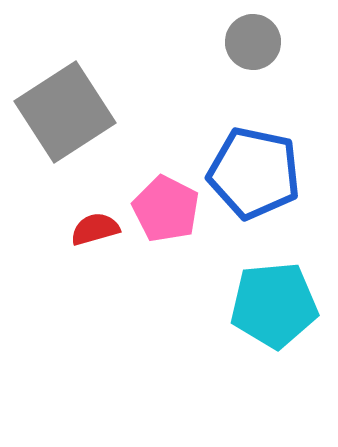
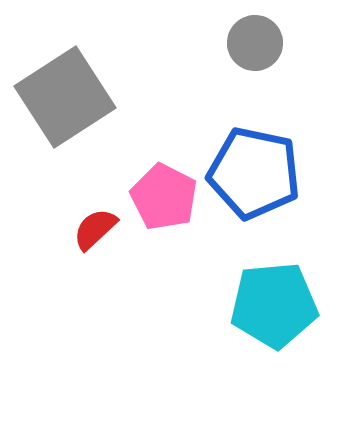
gray circle: moved 2 px right, 1 px down
gray square: moved 15 px up
pink pentagon: moved 2 px left, 12 px up
red semicircle: rotated 27 degrees counterclockwise
